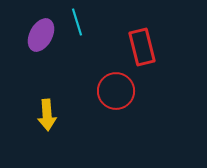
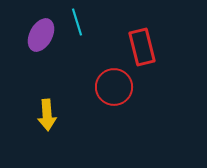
red circle: moved 2 px left, 4 px up
